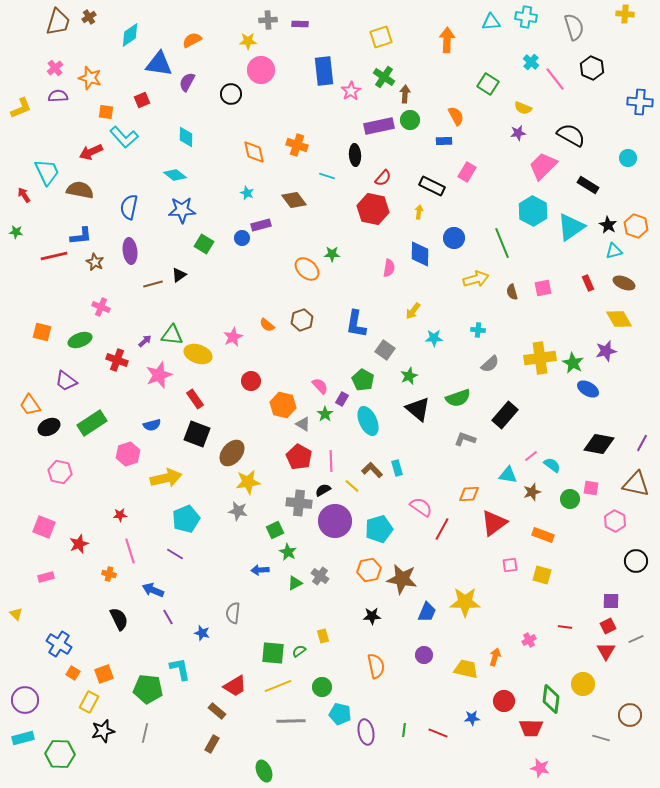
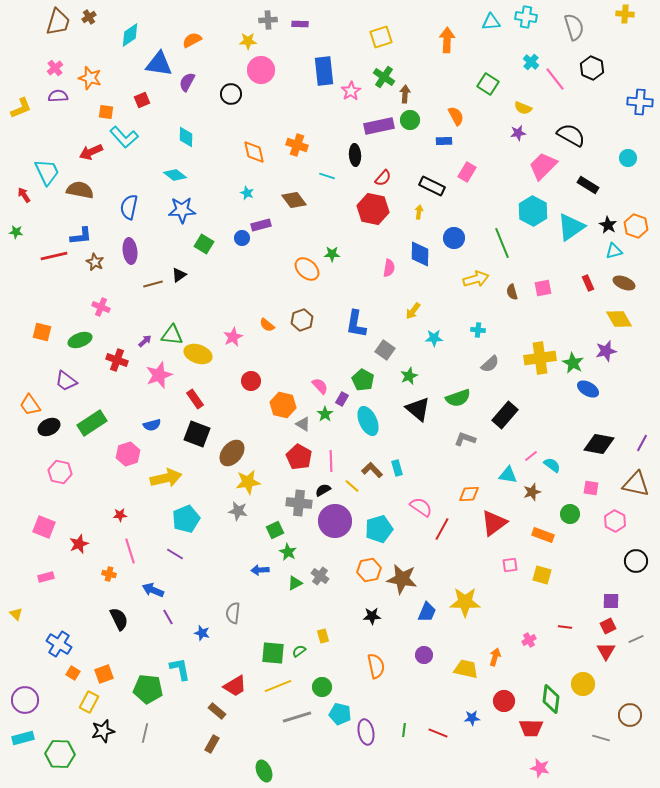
green circle at (570, 499): moved 15 px down
gray line at (291, 721): moved 6 px right, 4 px up; rotated 16 degrees counterclockwise
